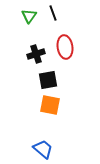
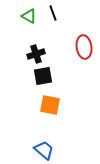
green triangle: rotated 35 degrees counterclockwise
red ellipse: moved 19 px right
black square: moved 5 px left, 4 px up
blue trapezoid: moved 1 px right, 1 px down
